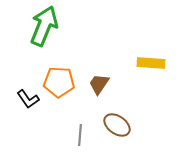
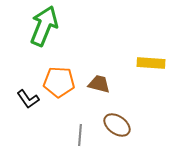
brown trapezoid: rotated 70 degrees clockwise
